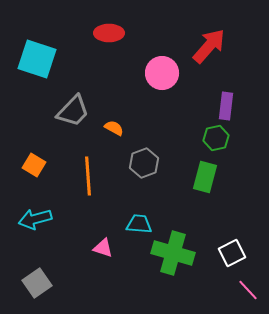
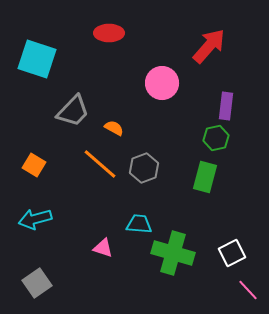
pink circle: moved 10 px down
gray hexagon: moved 5 px down
orange line: moved 12 px right, 12 px up; rotated 45 degrees counterclockwise
